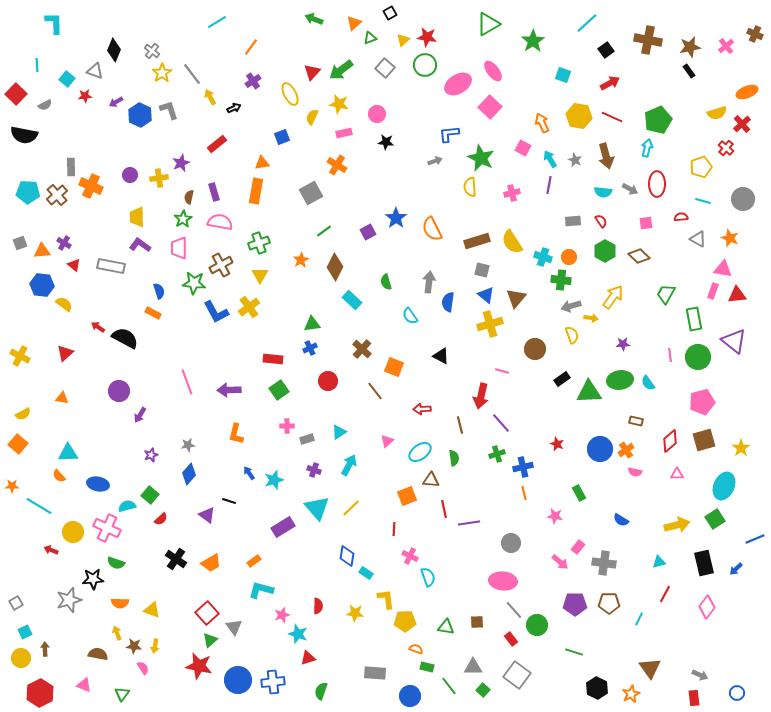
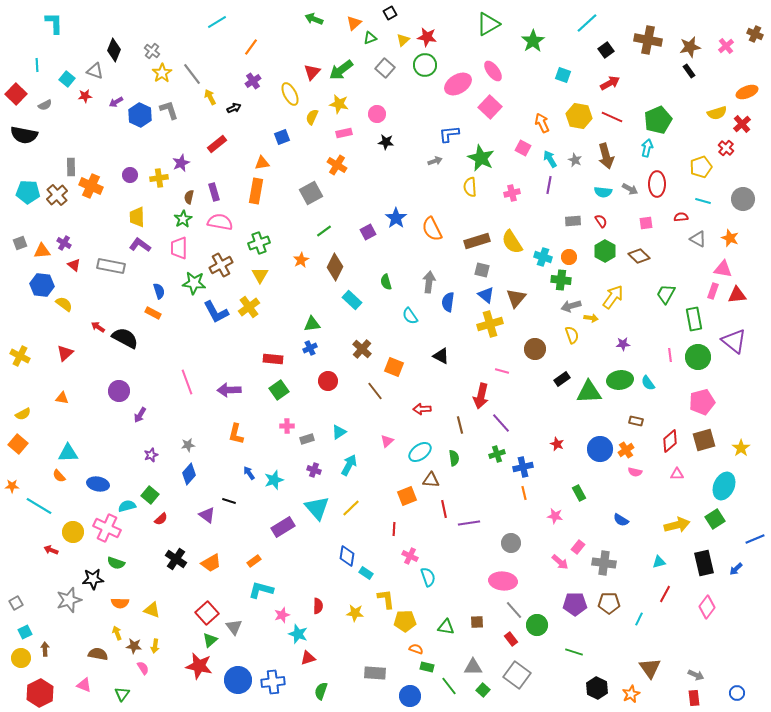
gray arrow at (700, 675): moved 4 px left
